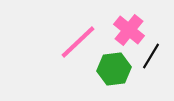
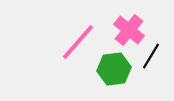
pink line: rotated 6 degrees counterclockwise
